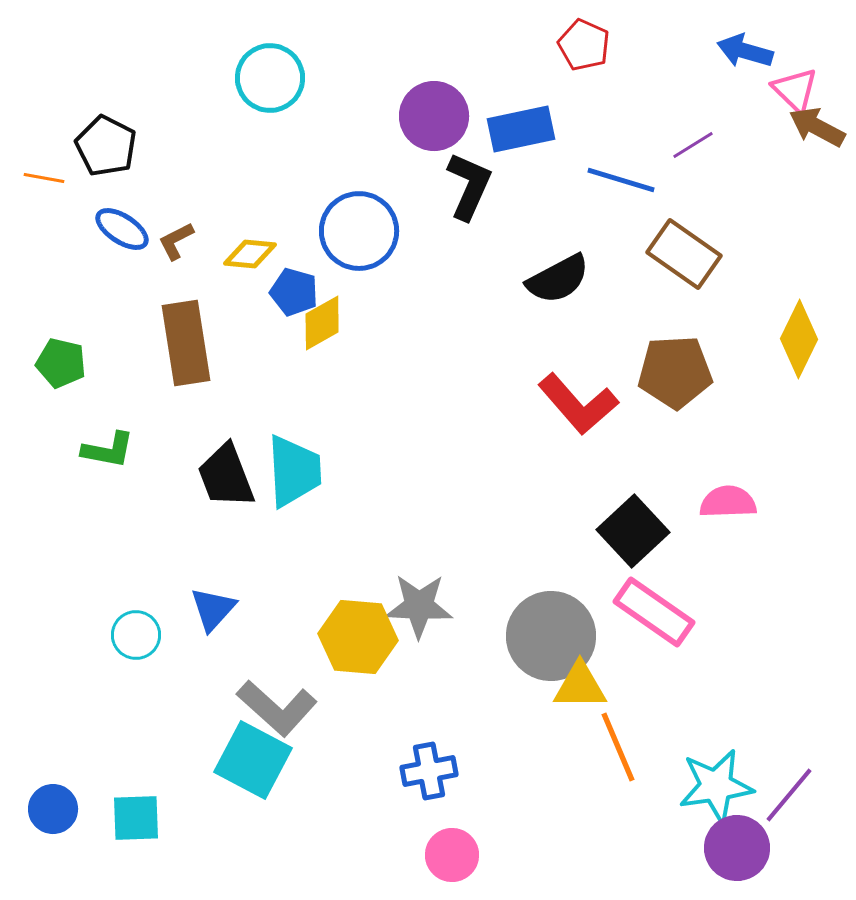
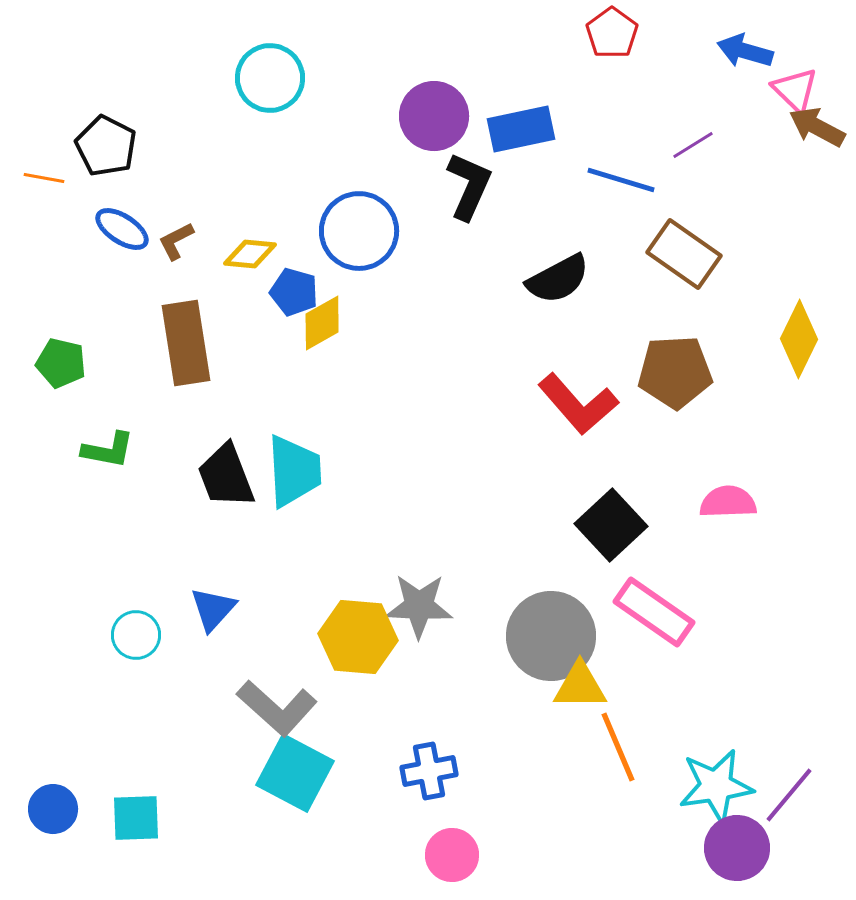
red pentagon at (584, 45): moved 28 px right, 12 px up; rotated 12 degrees clockwise
black square at (633, 531): moved 22 px left, 6 px up
cyan square at (253, 760): moved 42 px right, 13 px down
